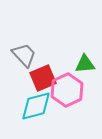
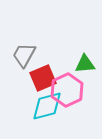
gray trapezoid: rotated 108 degrees counterclockwise
cyan diamond: moved 11 px right
